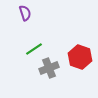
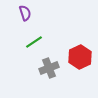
green line: moved 7 px up
red hexagon: rotated 15 degrees clockwise
